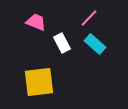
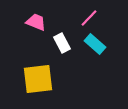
yellow square: moved 1 px left, 3 px up
